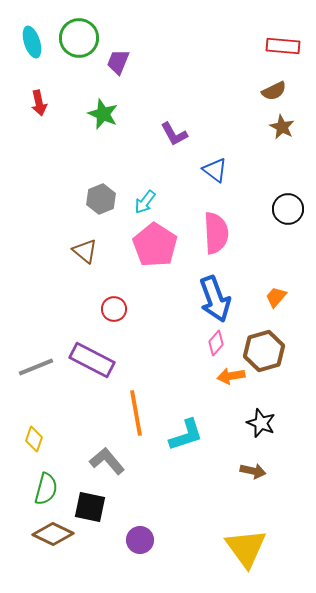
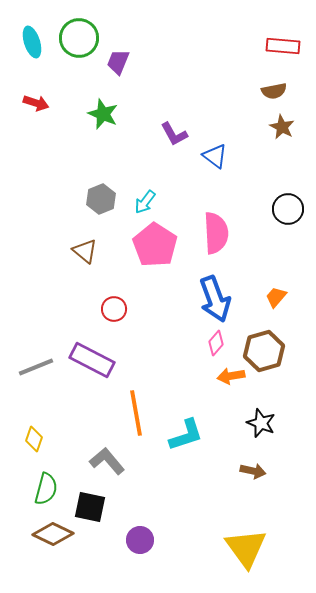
brown semicircle: rotated 15 degrees clockwise
red arrow: moved 3 px left; rotated 60 degrees counterclockwise
blue triangle: moved 14 px up
